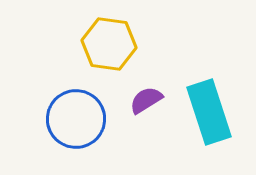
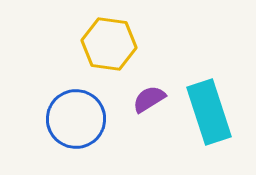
purple semicircle: moved 3 px right, 1 px up
